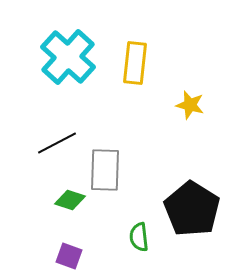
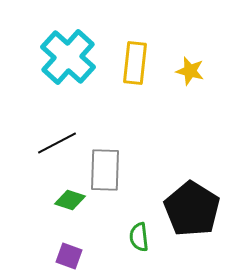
yellow star: moved 34 px up
